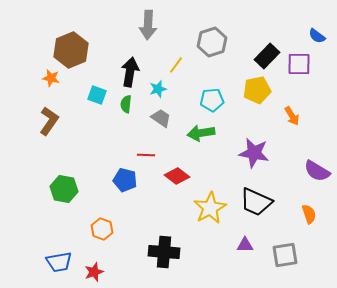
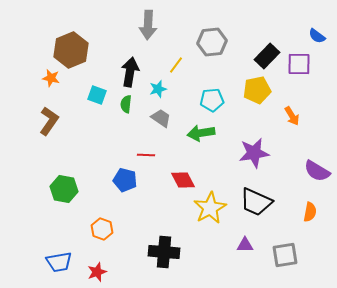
gray hexagon: rotated 12 degrees clockwise
purple star: rotated 20 degrees counterclockwise
red diamond: moved 6 px right, 4 px down; rotated 25 degrees clockwise
orange semicircle: moved 1 px right, 2 px up; rotated 30 degrees clockwise
red star: moved 3 px right
